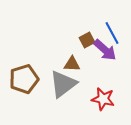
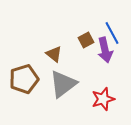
brown square: moved 1 px left
purple arrow: rotated 35 degrees clockwise
brown triangle: moved 18 px left, 10 px up; rotated 36 degrees clockwise
red star: rotated 30 degrees counterclockwise
